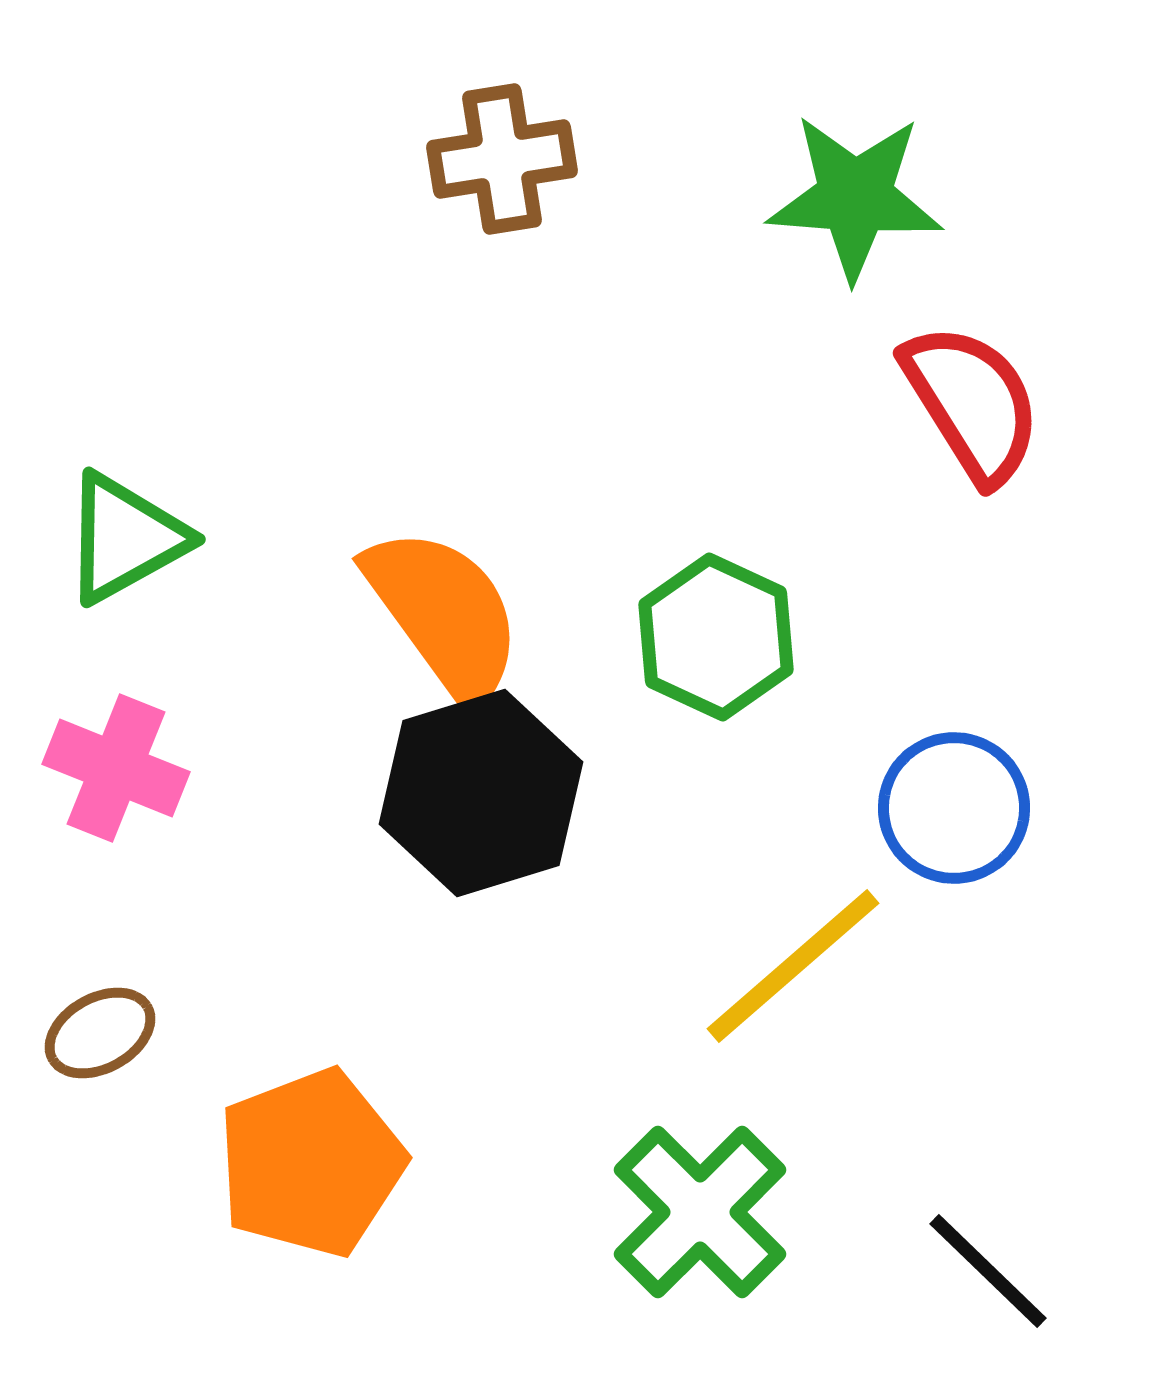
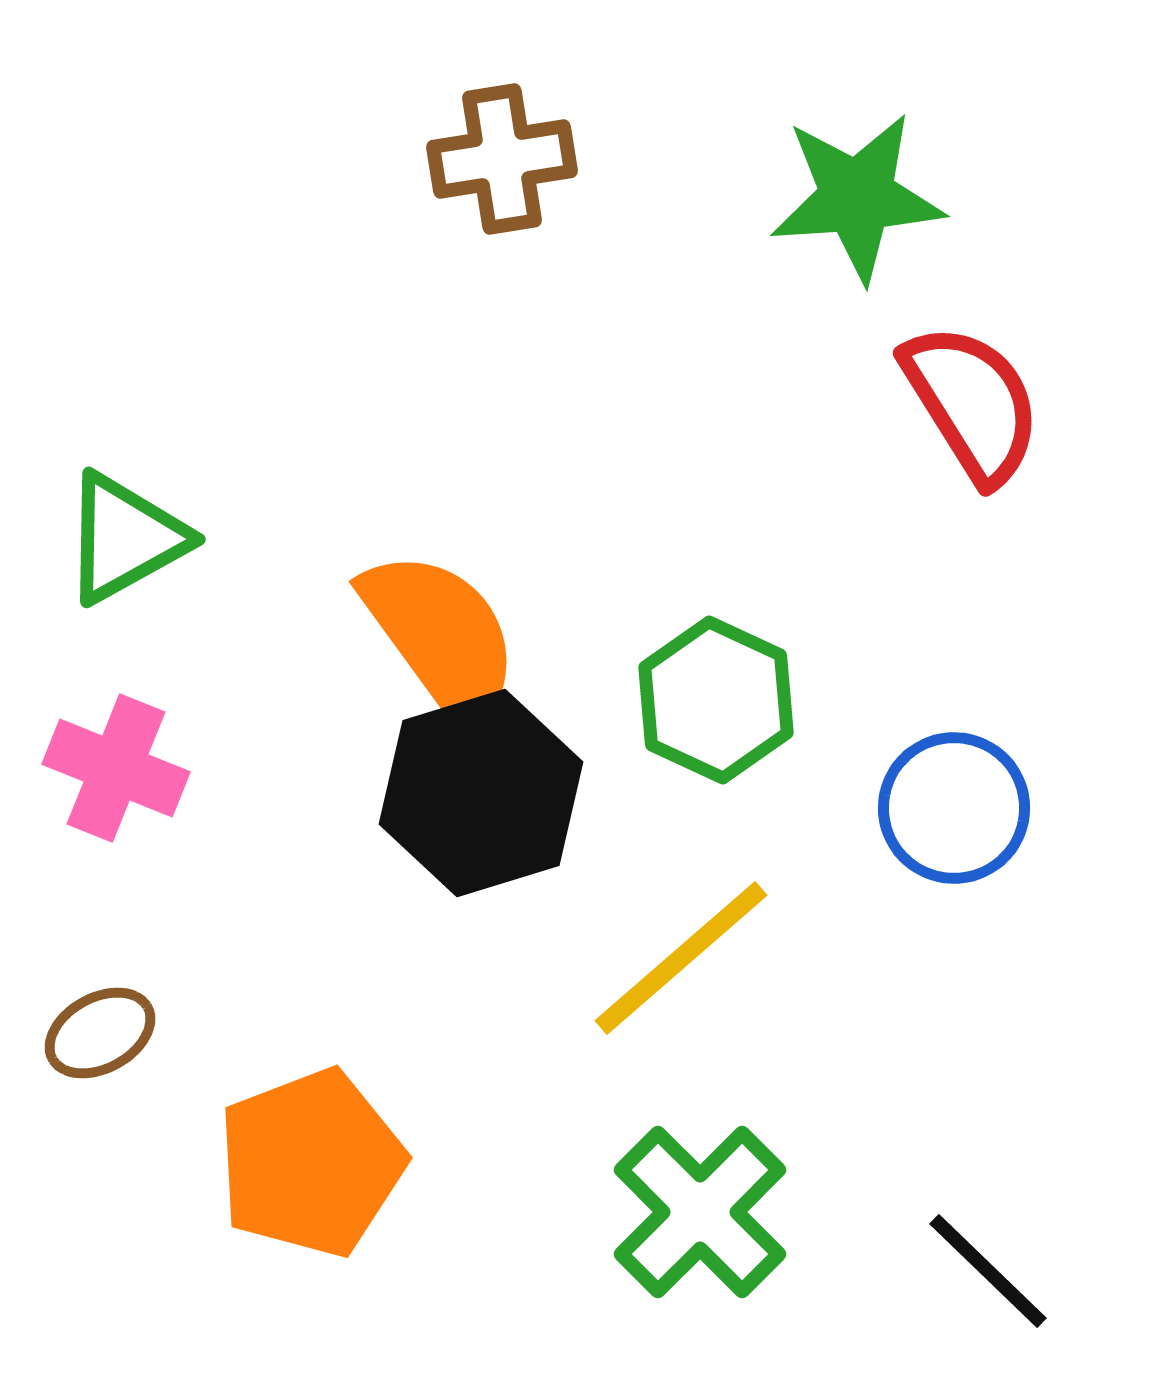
green star: moved 2 px right; rotated 8 degrees counterclockwise
orange semicircle: moved 3 px left, 23 px down
green hexagon: moved 63 px down
yellow line: moved 112 px left, 8 px up
